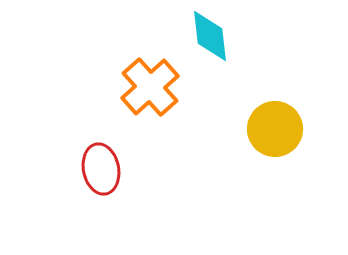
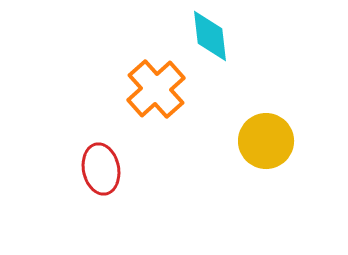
orange cross: moved 6 px right, 2 px down
yellow circle: moved 9 px left, 12 px down
